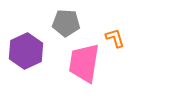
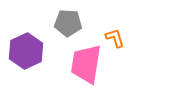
gray pentagon: moved 2 px right
pink trapezoid: moved 2 px right, 1 px down
